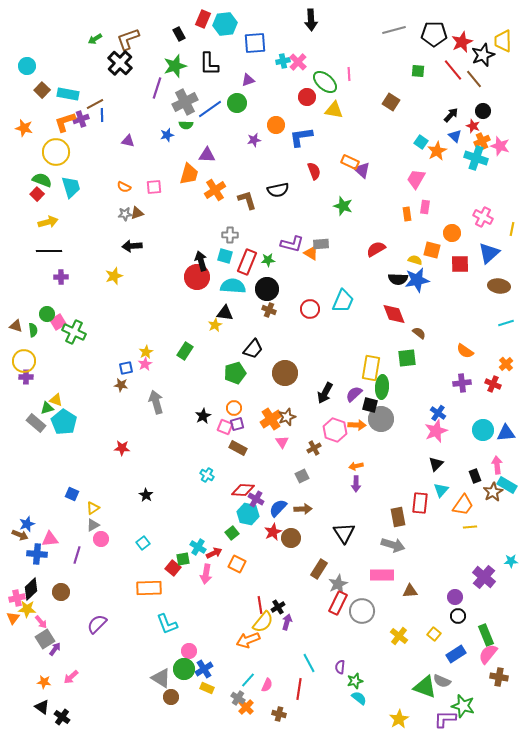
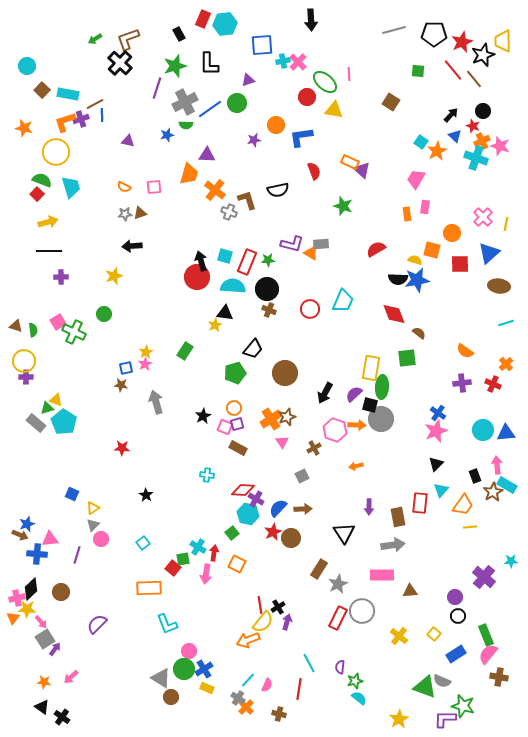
blue square at (255, 43): moved 7 px right, 2 px down
orange cross at (215, 190): rotated 20 degrees counterclockwise
brown triangle at (137, 213): moved 3 px right
pink cross at (483, 217): rotated 18 degrees clockwise
yellow line at (512, 229): moved 6 px left, 5 px up
gray cross at (230, 235): moved 1 px left, 23 px up; rotated 21 degrees clockwise
green circle at (47, 314): moved 57 px right
cyan cross at (207, 475): rotated 24 degrees counterclockwise
purple arrow at (356, 484): moved 13 px right, 23 px down
gray triangle at (93, 525): rotated 16 degrees counterclockwise
gray arrow at (393, 545): rotated 25 degrees counterclockwise
red arrow at (214, 553): rotated 56 degrees counterclockwise
red rectangle at (338, 603): moved 15 px down
